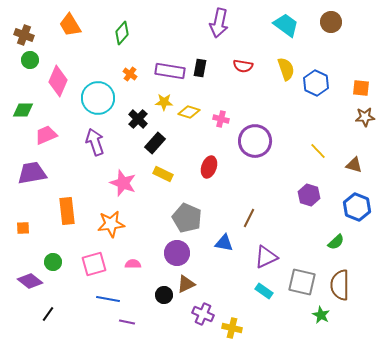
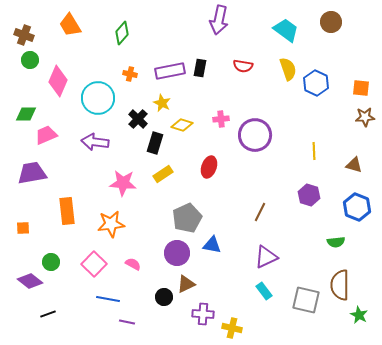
purple arrow at (219, 23): moved 3 px up
cyan trapezoid at (286, 25): moved 5 px down
yellow semicircle at (286, 69): moved 2 px right
purple rectangle at (170, 71): rotated 20 degrees counterclockwise
orange cross at (130, 74): rotated 24 degrees counterclockwise
yellow star at (164, 102): moved 2 px left, 1 px down; rotated 24 degrees clockwise
green diamond at (23, 110): moved 3 px right, 4 px down
yellow diamond at (189, 112): moved 7 px left, 13 px down
pink cross at (221, 119): rotated 21 degrees counterclockwise
purple circle at (255, 141): moved 6 px up
purple arrow at (95, 142): rotated 64 degrees counterclockwise
black rectangle at (155, 143): rotated 25 degrees counterclockwise
yellow line at (318, 151): moved 4 px left; rotated 42 degrees clockwise
yellow rectangle at (163, 174): rotated 60 degrees counterclockwise
pink star at (123, 183): rotated 16 degrees counterclockwise
gray pentagon at (187, 218): rotated 24 degrees clockwise
brown line at (249, 218): moved 11 px right, 6 px up
green semicircle at (336, 242): rotated 36 degrees clockwise
blue triangle at (224, 243): moved 12 px left, 2 px down
green circle at (53, 262): moved 2 px left
pink square at (94, 264): rotated 30 degrees counterclockwise
pink semicircle at (133, 264): rotated 28 degrees clockwise
gray square at (302, 282): moved 4 px right, 18 px down
cyan rectangle at (264, 291): rotated 18 degrees clockwise
black circle at (164, 295): moved 2 px down
black line at (48, 314): rotated 35 degrees clockwise
purple cross at (203, 314): rotated 20 degrees counterclockwise
green star at (321, 315): moved 38 px right
